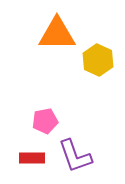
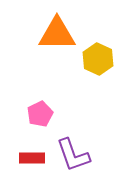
yellow hexagon: moved 1 px up
pink pentagon: moved 5 px left, 7 px up; rotated 15 degrees counterclockwise
purple L-shape: moved 2 px left, 1 px up
